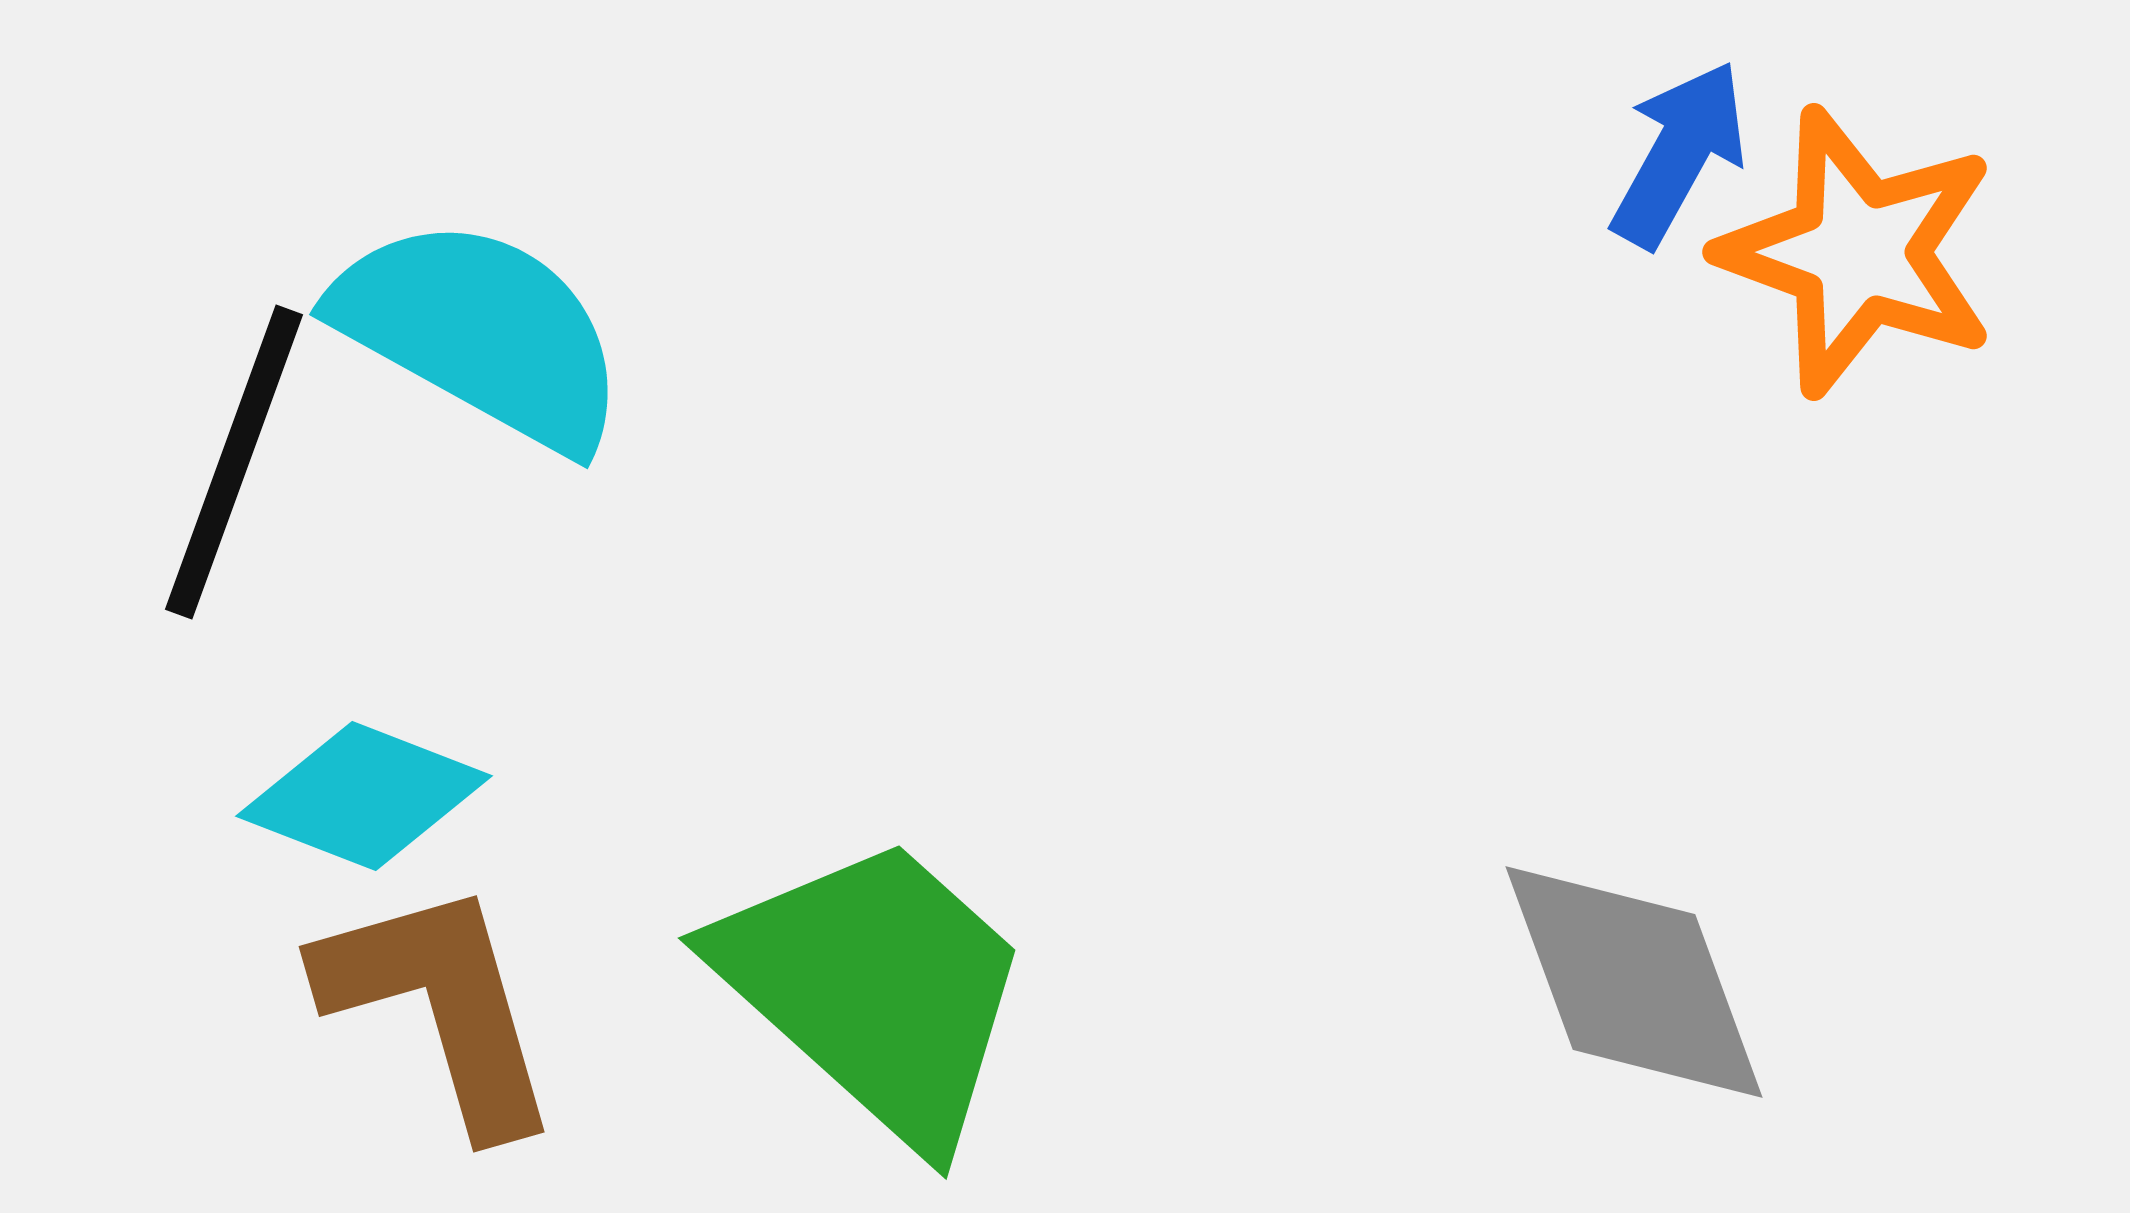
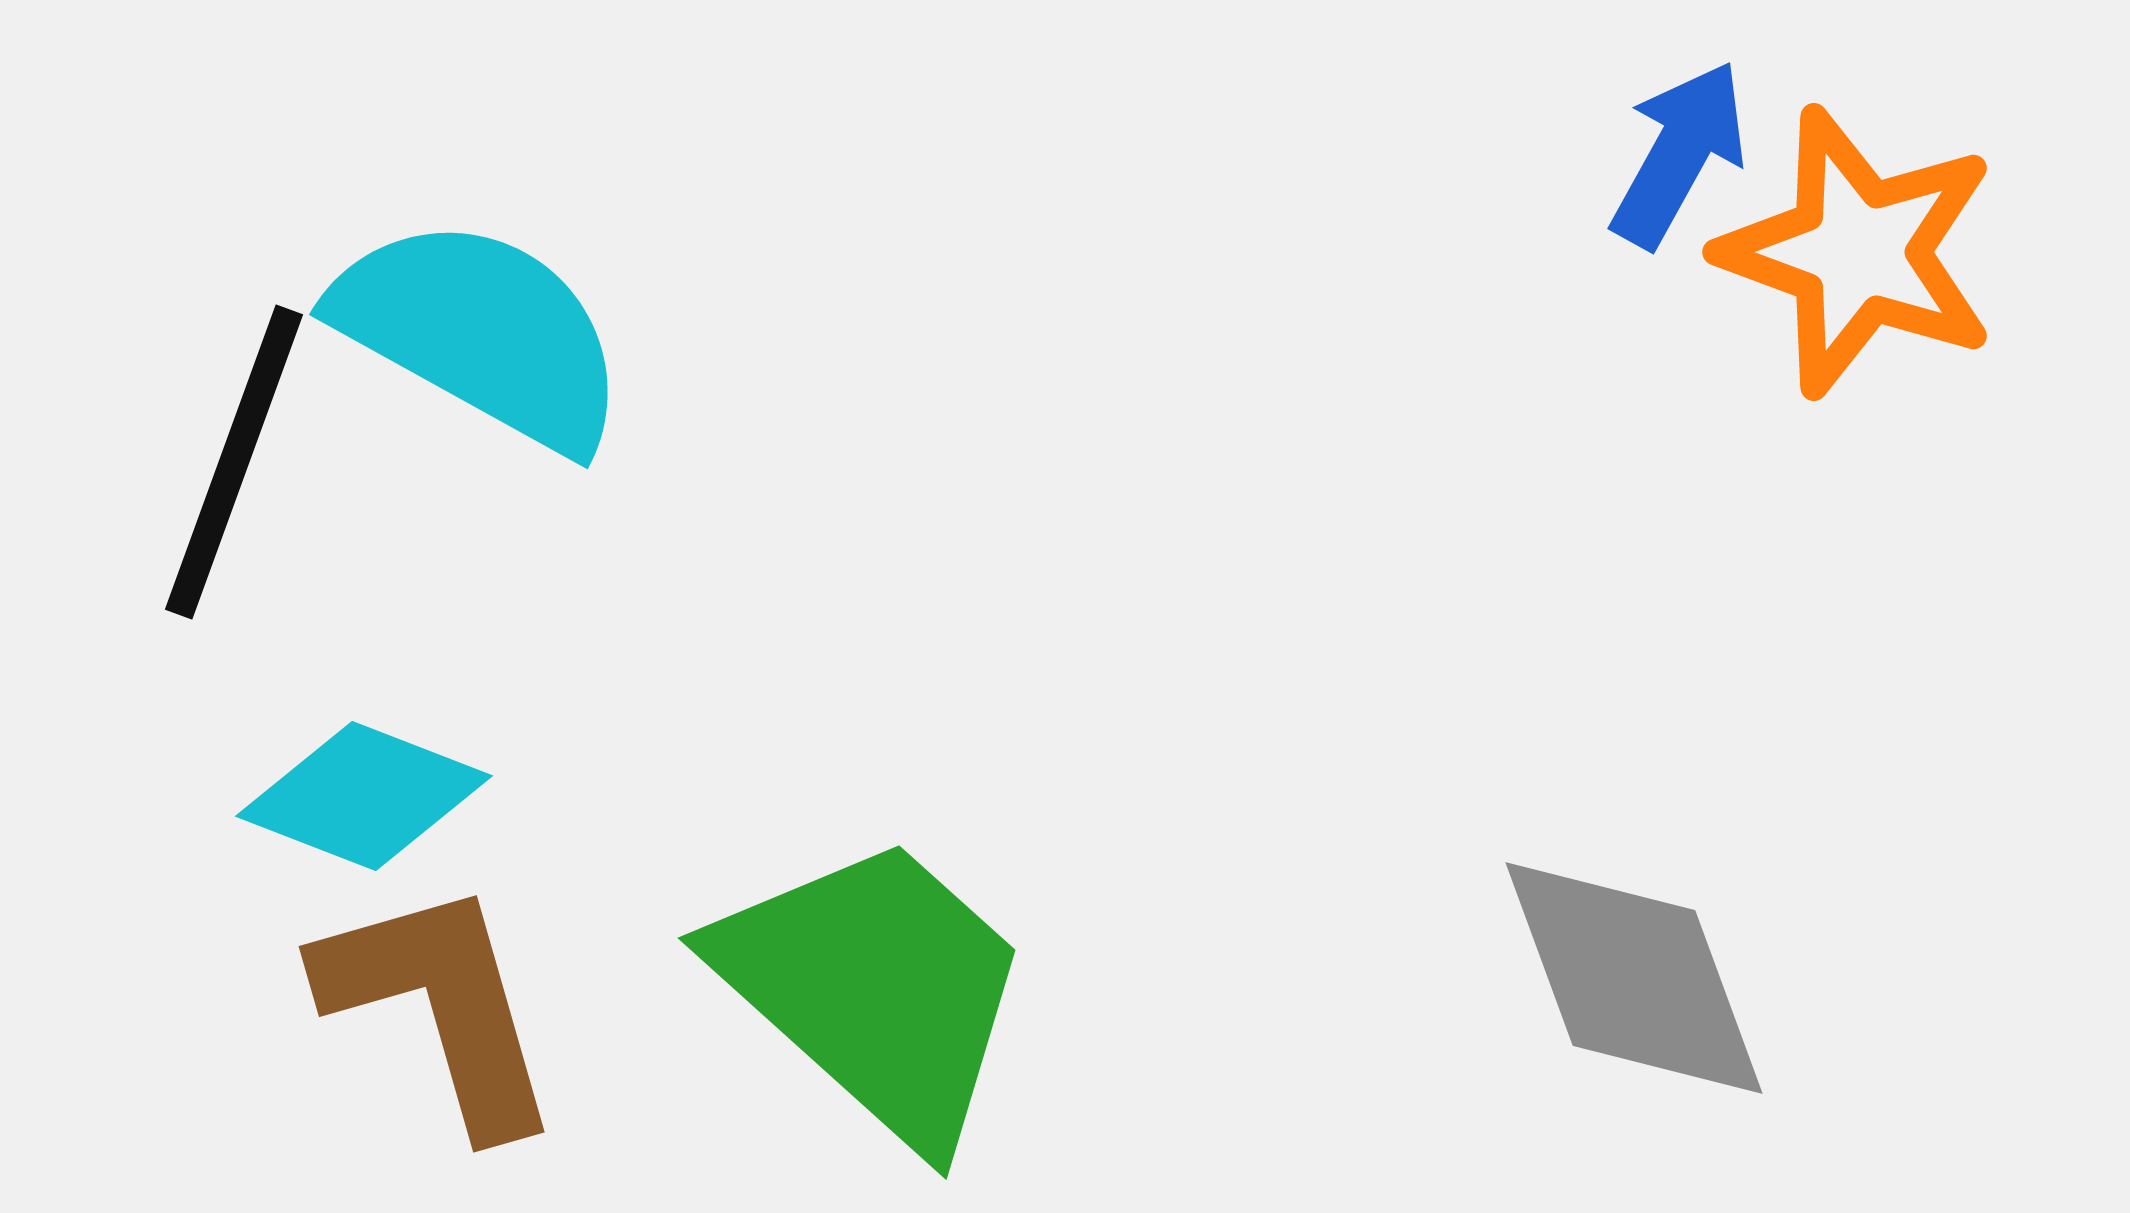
gray diamond: moved 4 px up
